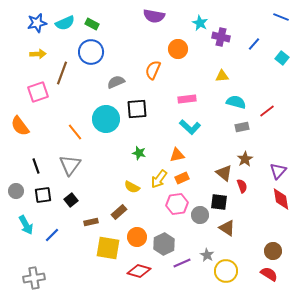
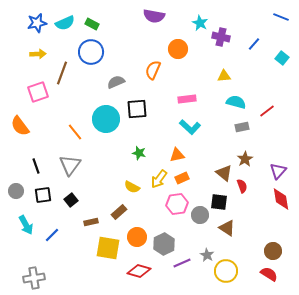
yellow triangle at (222, 76): moved 2 px right
